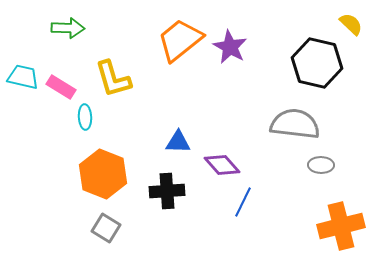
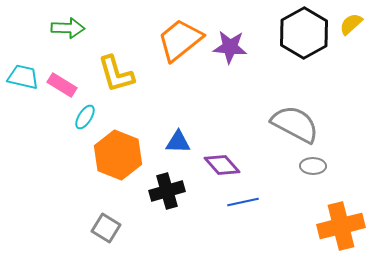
yellow semicircle: rotated 85 degrees counterclockwise
purple star: rotated 24 degrees counterclockwise
black hexagon: moved 13 px left, 30 px up; rotated 18 degrees clockwise
yellow L-shape: moved 3 px right, 5 px up
pink rectangle: moved 1 px right, 2 px up
cyan ellipse: rotated 35 degrees clockwise
gray semicircle: rotated 21 degrees clockwise
gray ellipse: moved 8 px left, 1 px down
orange hexagon: moved 15 px right, 19 px up
black cross: rotated 12 degrees counterclockwise
blue line: rotated 52 degrees clockwise
